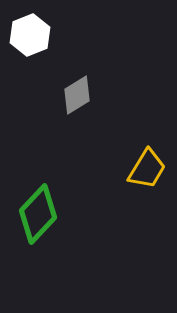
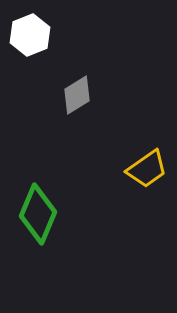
yellow trapezoid: rotated 24 degrees clockwise
green diamond: rotated 20 degrees counterclockwise
